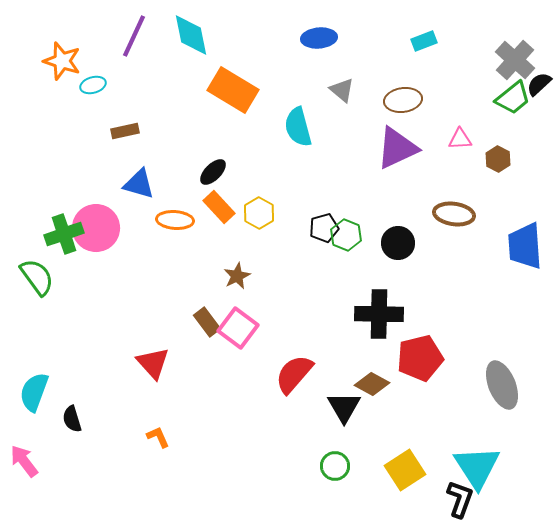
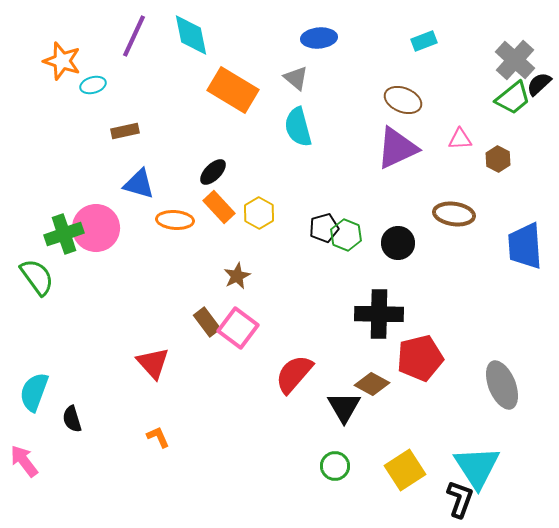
gray triangle at (342, 90): moved 46 px left, 12 px up
brown ellipse at (403, 100): rotated 30 degrees clockwise
